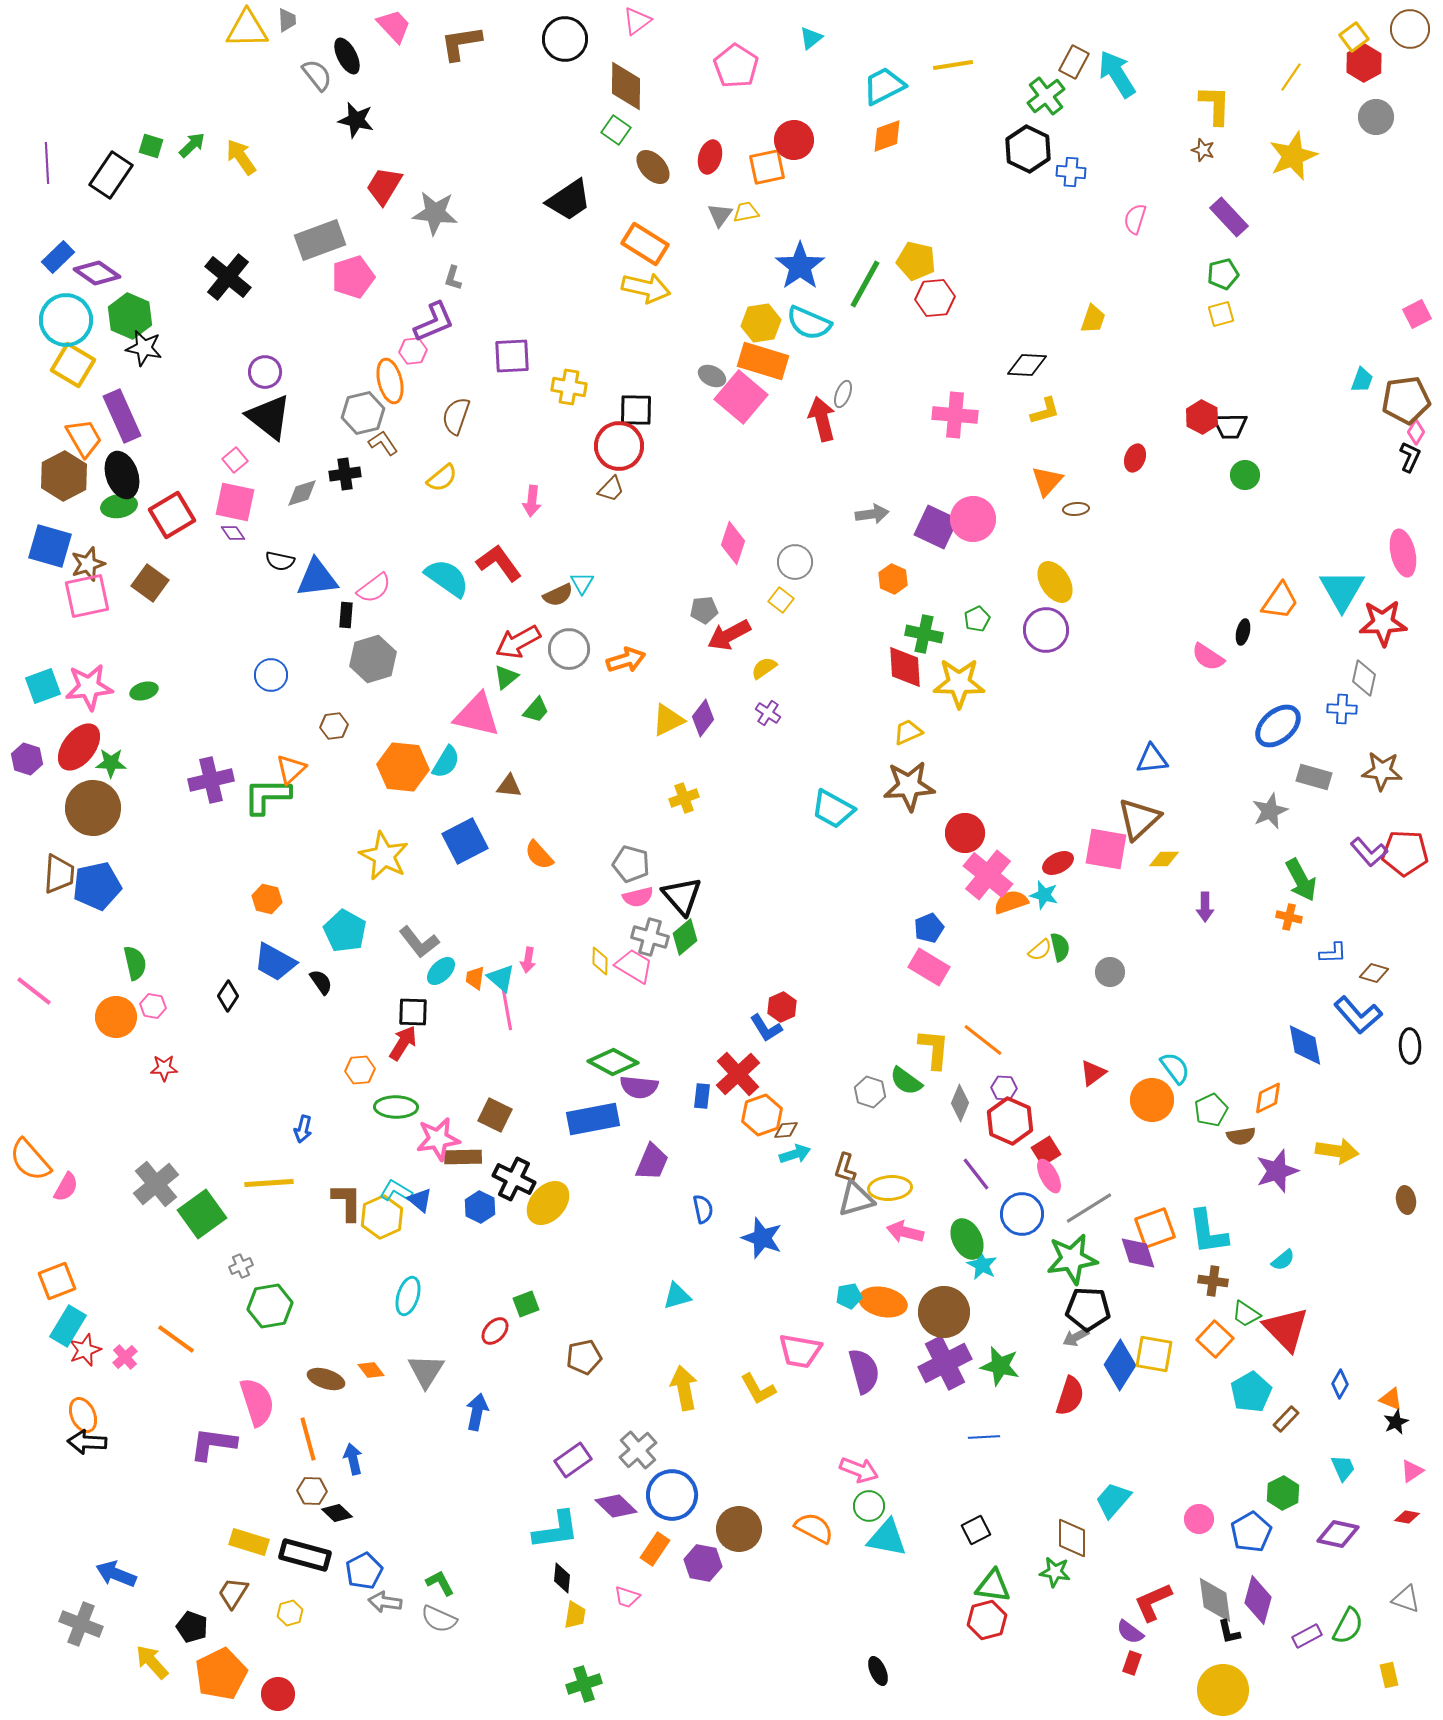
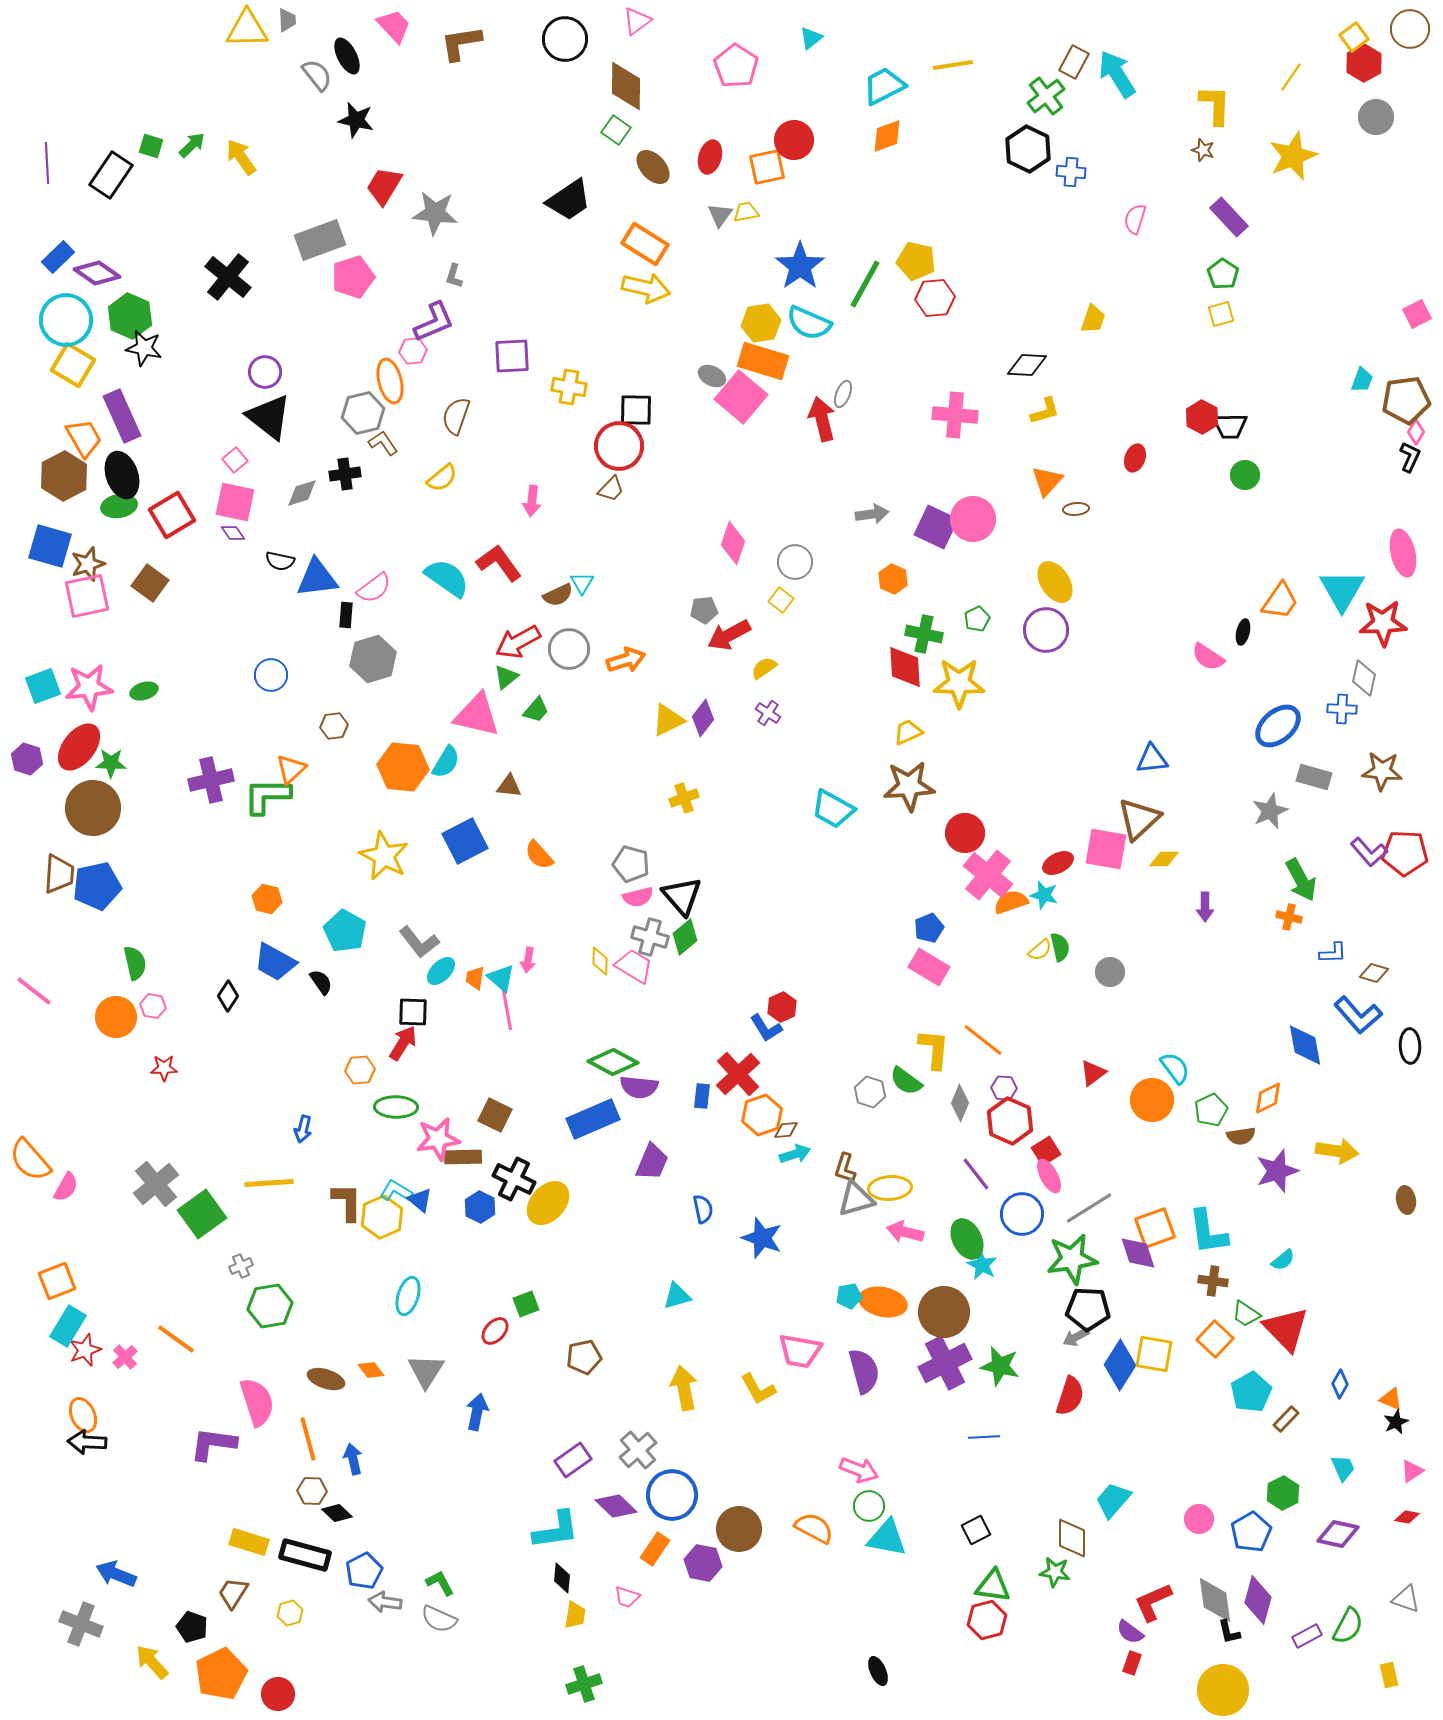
green pentagon at (1223, 274): rotated 24 degrees counterclockwise
gray L-shape at (453, 278): moved 1 px right, 2 px up
blue rectangle at (593, 1119): rotated 12 degrees counterclockwise
